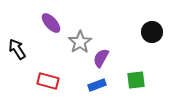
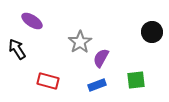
purple ellipse: moved 19 px left, 2 px up; rotated 15 degrees counterclockwise
